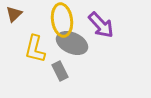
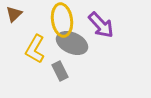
yellow L-shape: rotated 16 degrees clockwise
